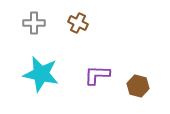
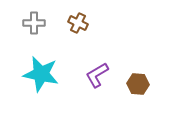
purple L-shape: rotated 32 degrees counterclockwise
brown hexagon: moved 2 px up; rotated 10 degrees counterclockwise
